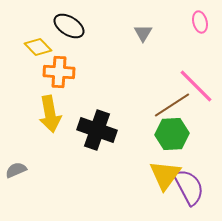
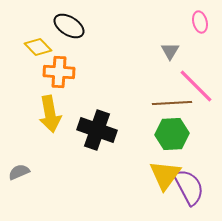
gray triangle: moved 27 px right, 18 px down
brown line: moved 2 px up; rotated 30 degrees clockwise
gray semicircle: moved 3 px right, 2 px down
